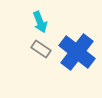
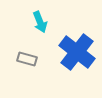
gray rectangle: moved 14 px left, 10 px down; rotated 18 degrees counterclockwise
